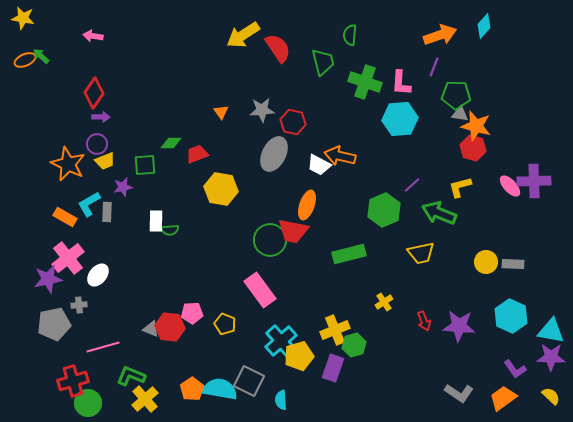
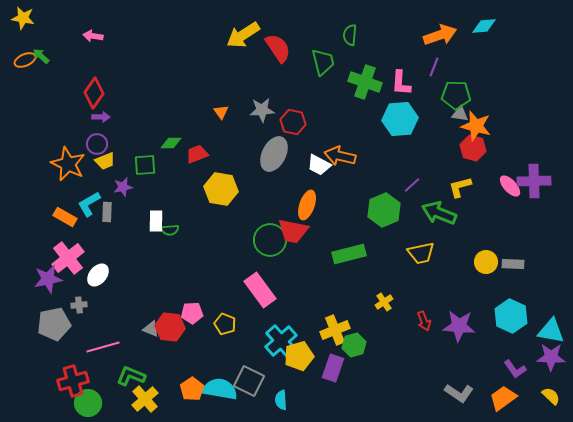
cyan diamond at (484, 26): rotated 45 degrees clockwise
